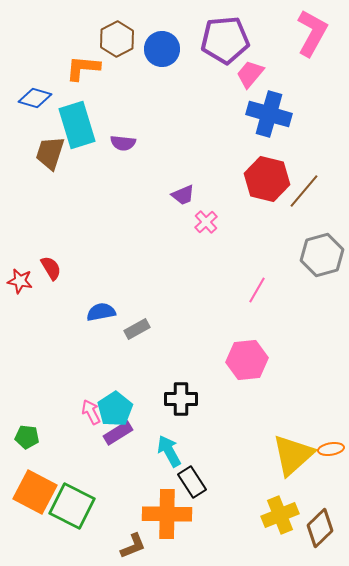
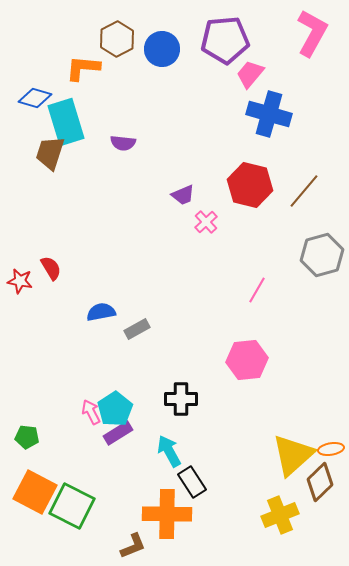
cyan rectangle: moved 11 px left, 3 px up
red hexagon: moved 17 px left, 6 px down
brown diamond: moved 46 px up
